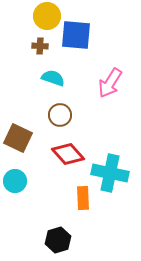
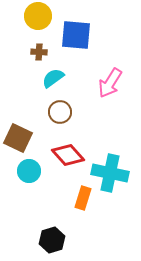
yellow circle: moved 9 px left
brown cross: moved 1 px left, 6 px down
cyan semicircle: rotated 55 degrees counterclockwise
brown circle: moved 3 px up
red diamond: moved 1 px down
cyan circle: moved 14 px right, 10 px up
orange rectangle: rotated 20 degrees clockwise
black hexagon: moved 6 px left
